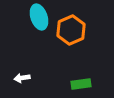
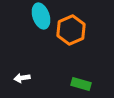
cyan ellipse: moved 2 px right, 1 px up
green rectangle: rotated 24 degrees clockwise
